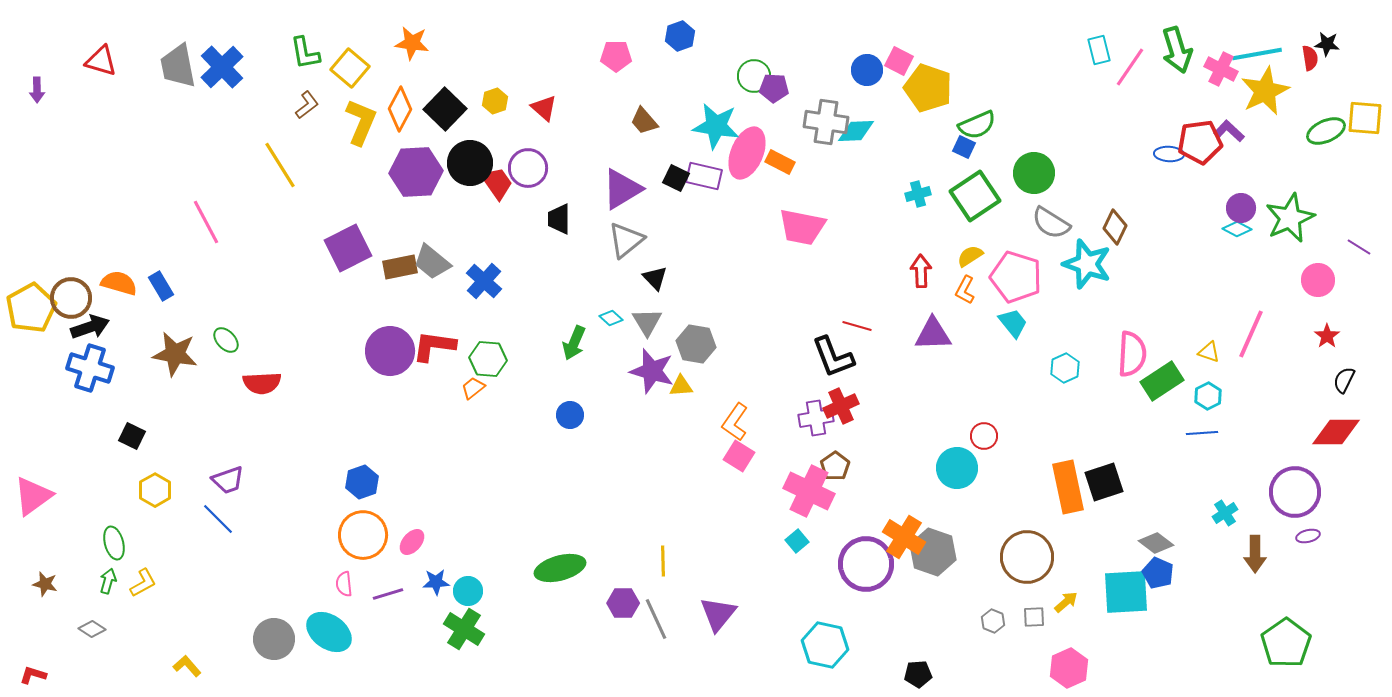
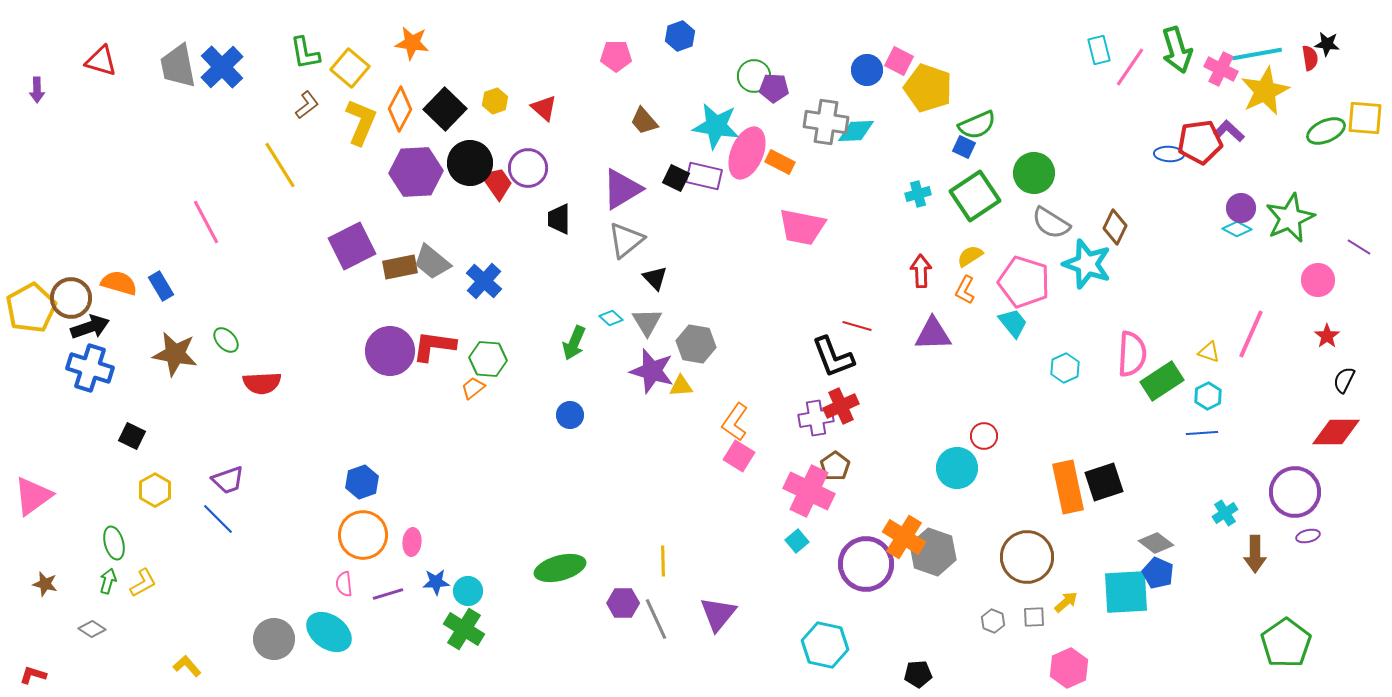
purple square at (348, 248): moved 4 px right, 2 px up
pink pentagon at (1016, 277): moved 8 px right, 5 px down
pink ellipse at (412, 542): rotated 36 degrees counterclockwise
